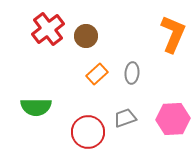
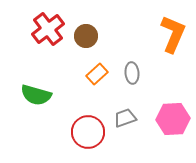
gray ellipse: rotated 10 degrees counterclockwise
green semicircle: moved 12 px up; rotated 16 degrees clockwise
